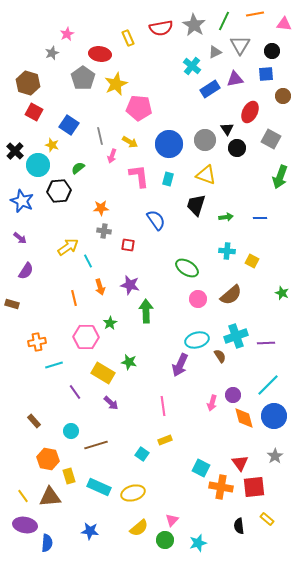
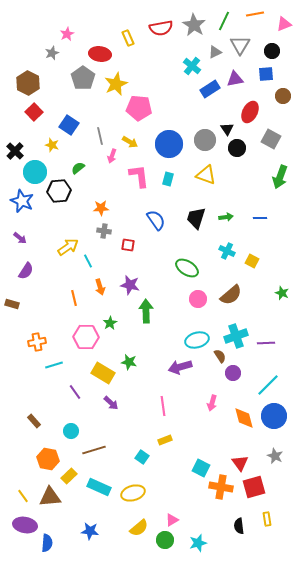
pink triangle at (284, 24): rotated 28 degrees counterclockwise
brown hexagon at (28, 83): rotated 10 degrees clockwise
red square at (34, 112): rotated 18 degrees clockwise
cyan circle at (38, 165): moved 3 px left, 7 px down
black trapezoid at (196, 205): moved 13 px down
cyan cross at (227, 251): rotated 21 degrees clockwise
purple arrow at (180, 365): moved 2 px down; rotated 50 degrees clockwise
purple circle at (233, 395): moved 22 px up
brown line at (96, 445): moved 2 px left, 5 px down
cyan square at (142, 454): moved 3 px down
gray star at (275, 456): rotated 14 degrees counterclockwise
yellow rectangle at (69, 476): rotated 63 degrees clockwise
red square at (254, 487): rotated 10 degrees counterclockwise
yellow rectangle at (267, 519): rotated 40 degrees clockwise
pink triangle at (172, 520): rotated 16 degrees clockwise
